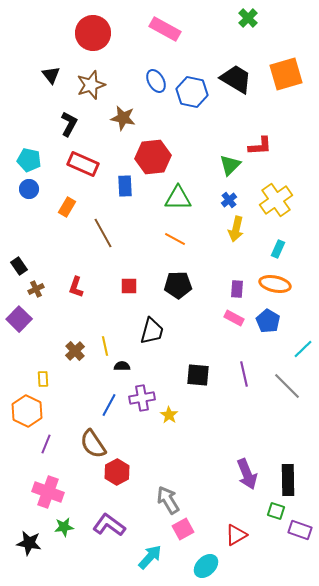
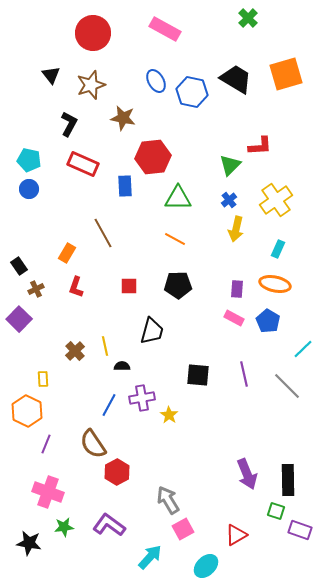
orange rectangle at (67, 207): moved 46 px down
